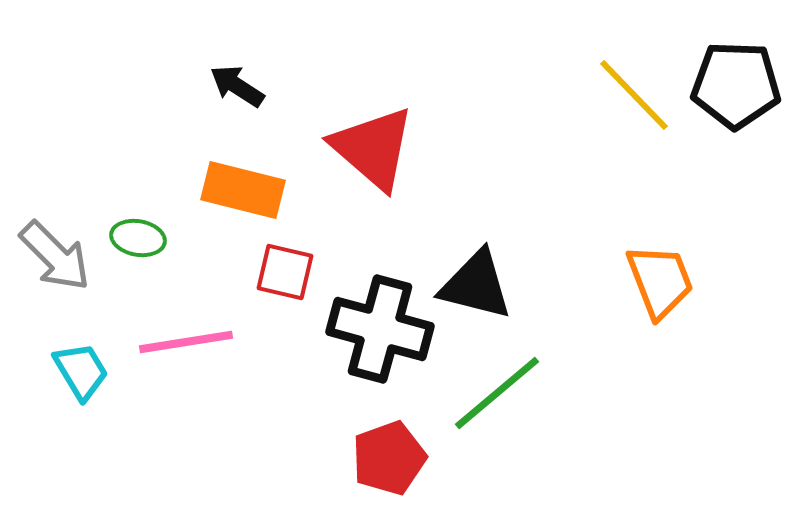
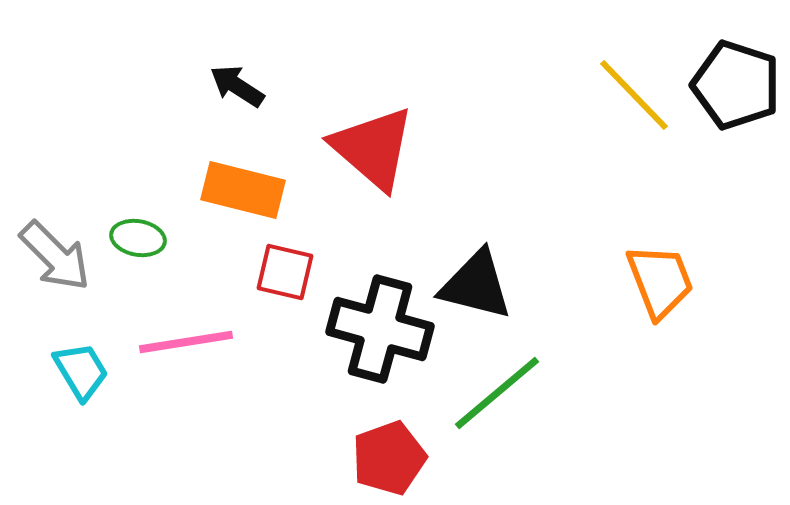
black pentagon: rotated 16 degrees clockwise
